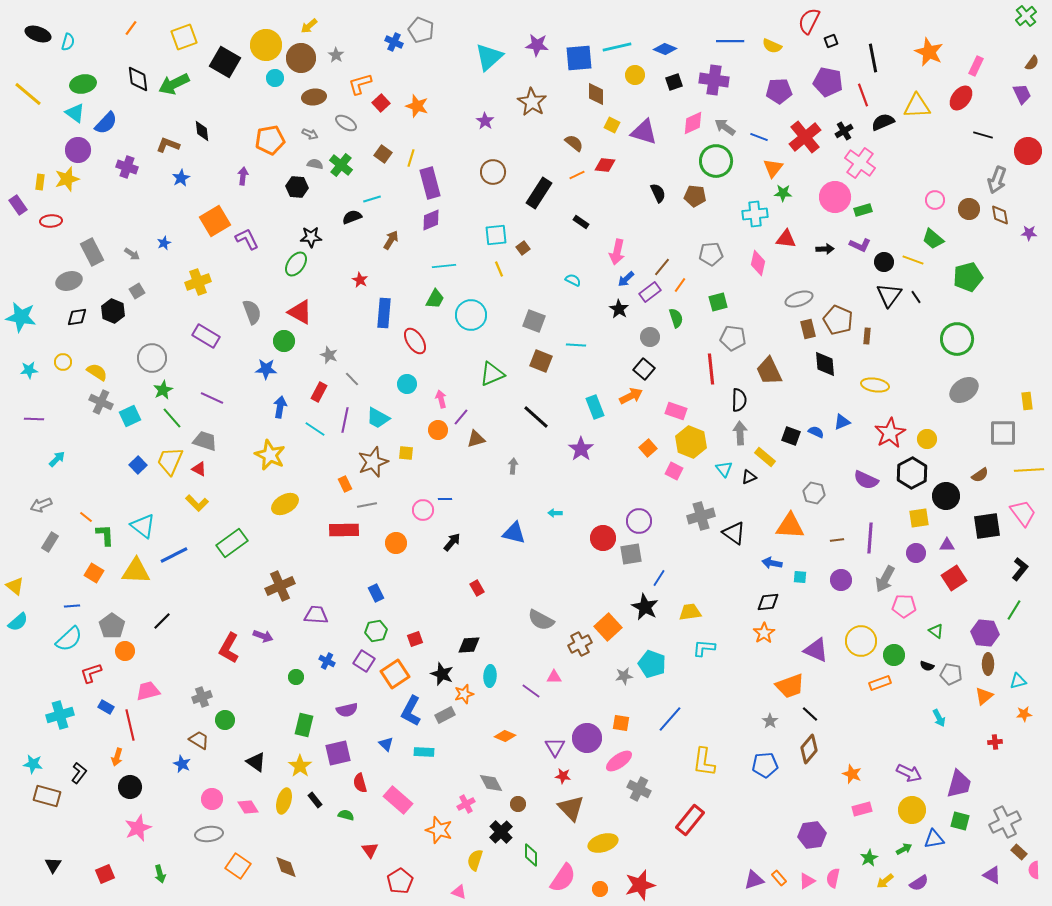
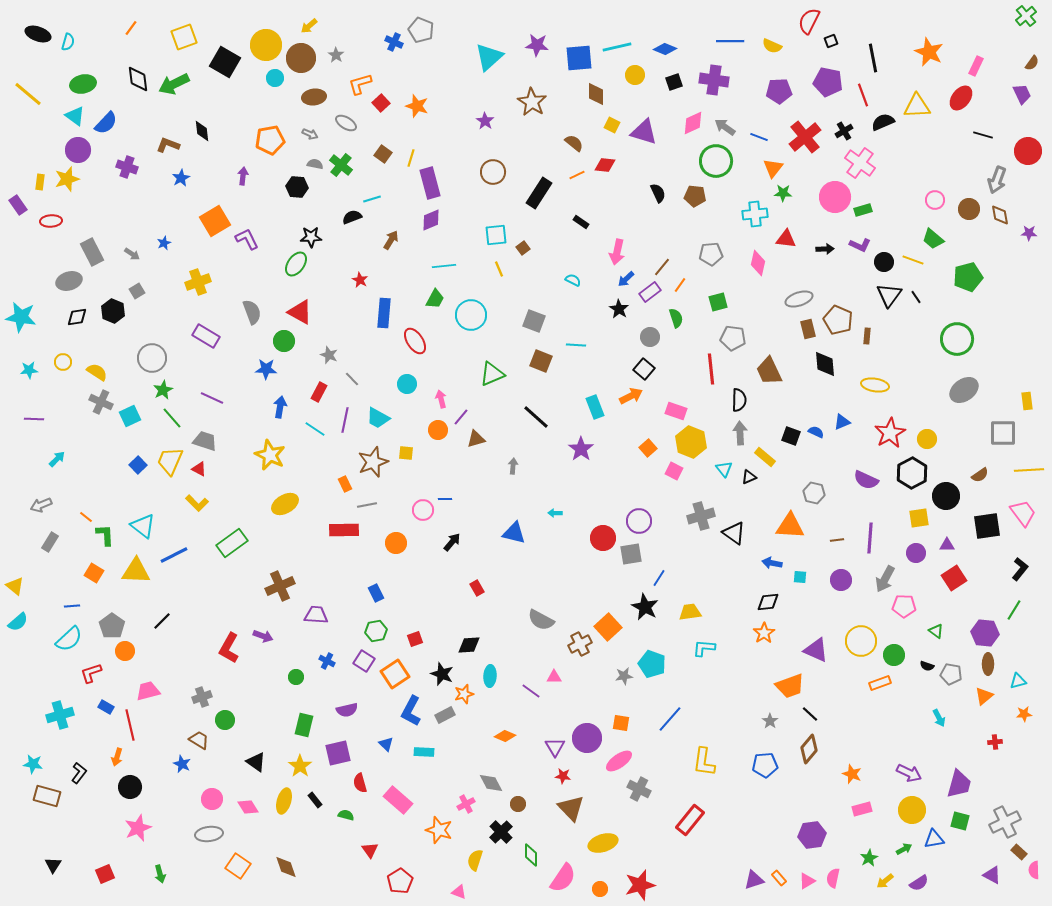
cyan triangle at (75, 113): moved 3 px down
